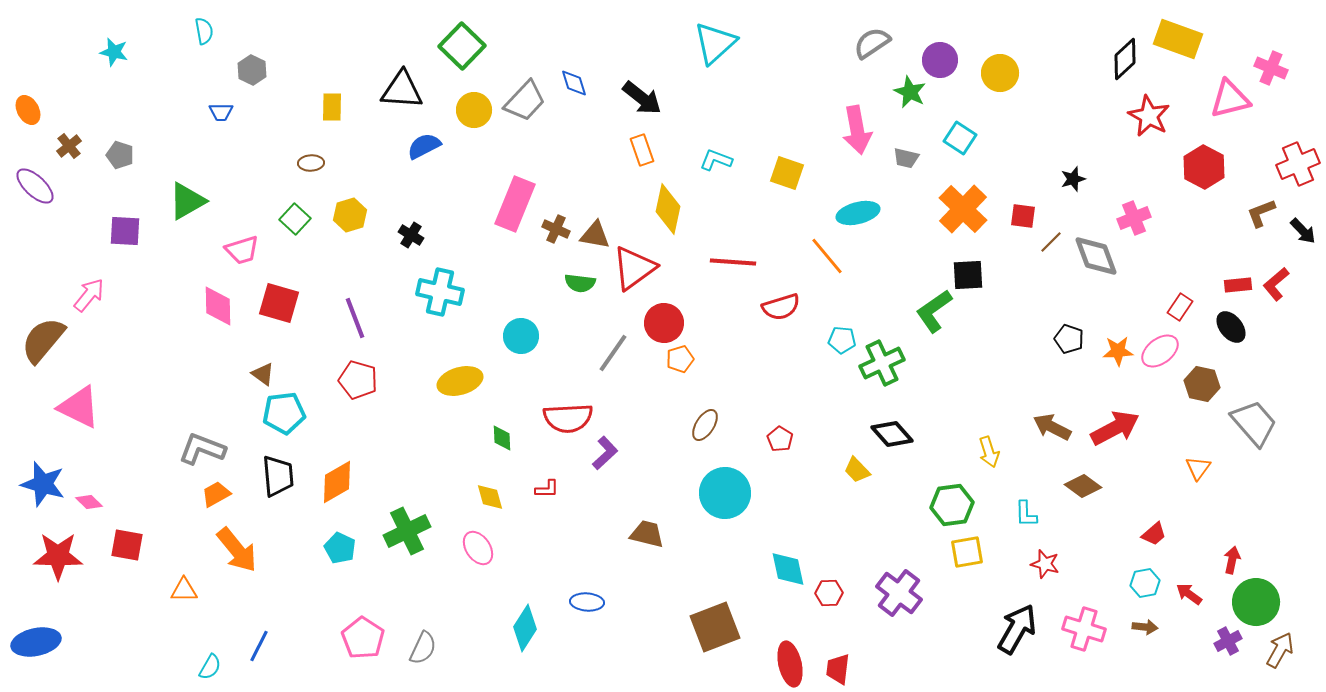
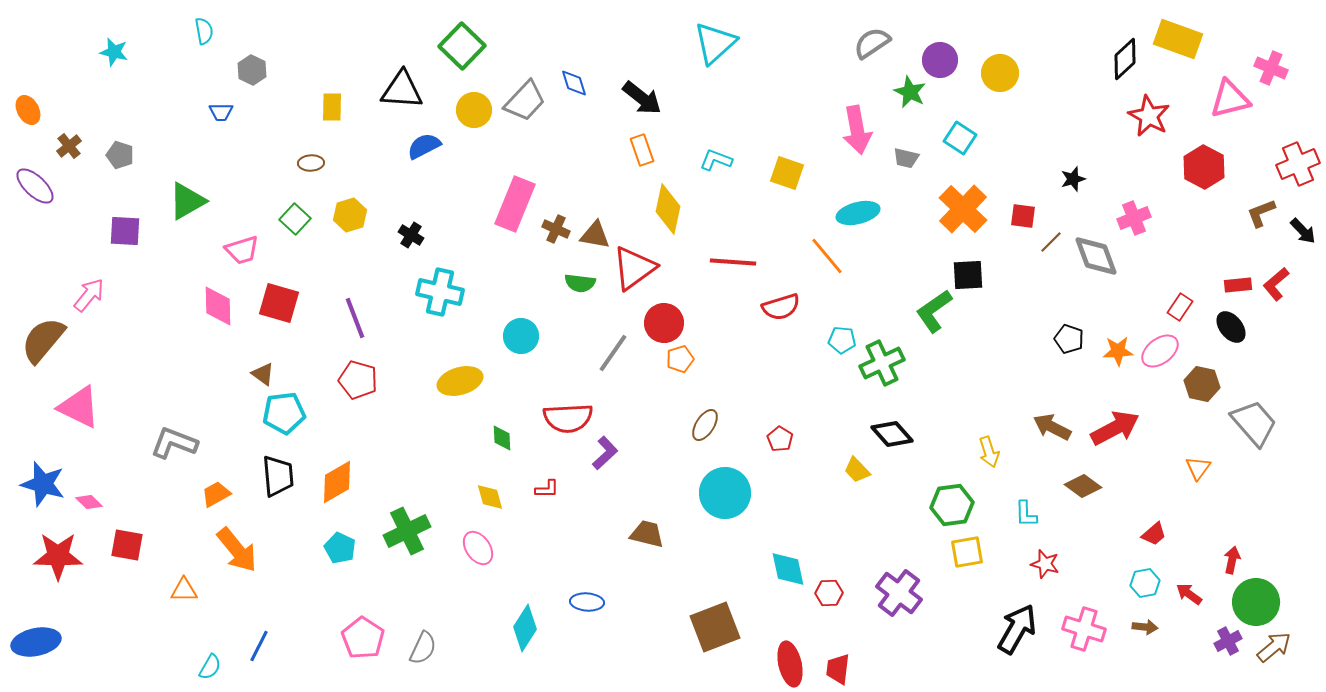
gray L-shape at (202, 449): moved 28 px left, 6 px up
brown arrow at (1280, 650): moved 6 px left, 3 px up; rotated 21 degrees clockwise
